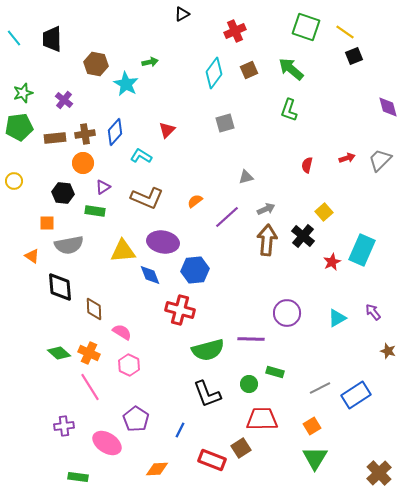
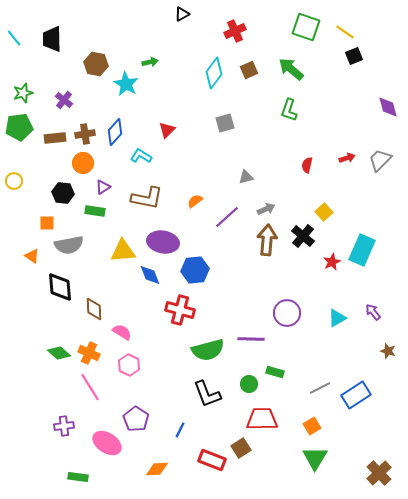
brown L-shape at (147, 198): rotated 12 degrees counterclockwise
